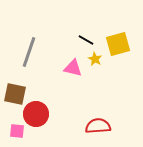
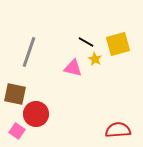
black line: moved 2 px down
red semicircle: moved 20 px right, 4 px down
pink square: rotated 28 degrees clockwise
